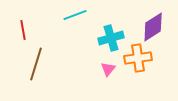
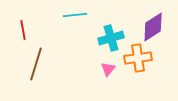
cyan line: rotated 15 degrees clockwise
